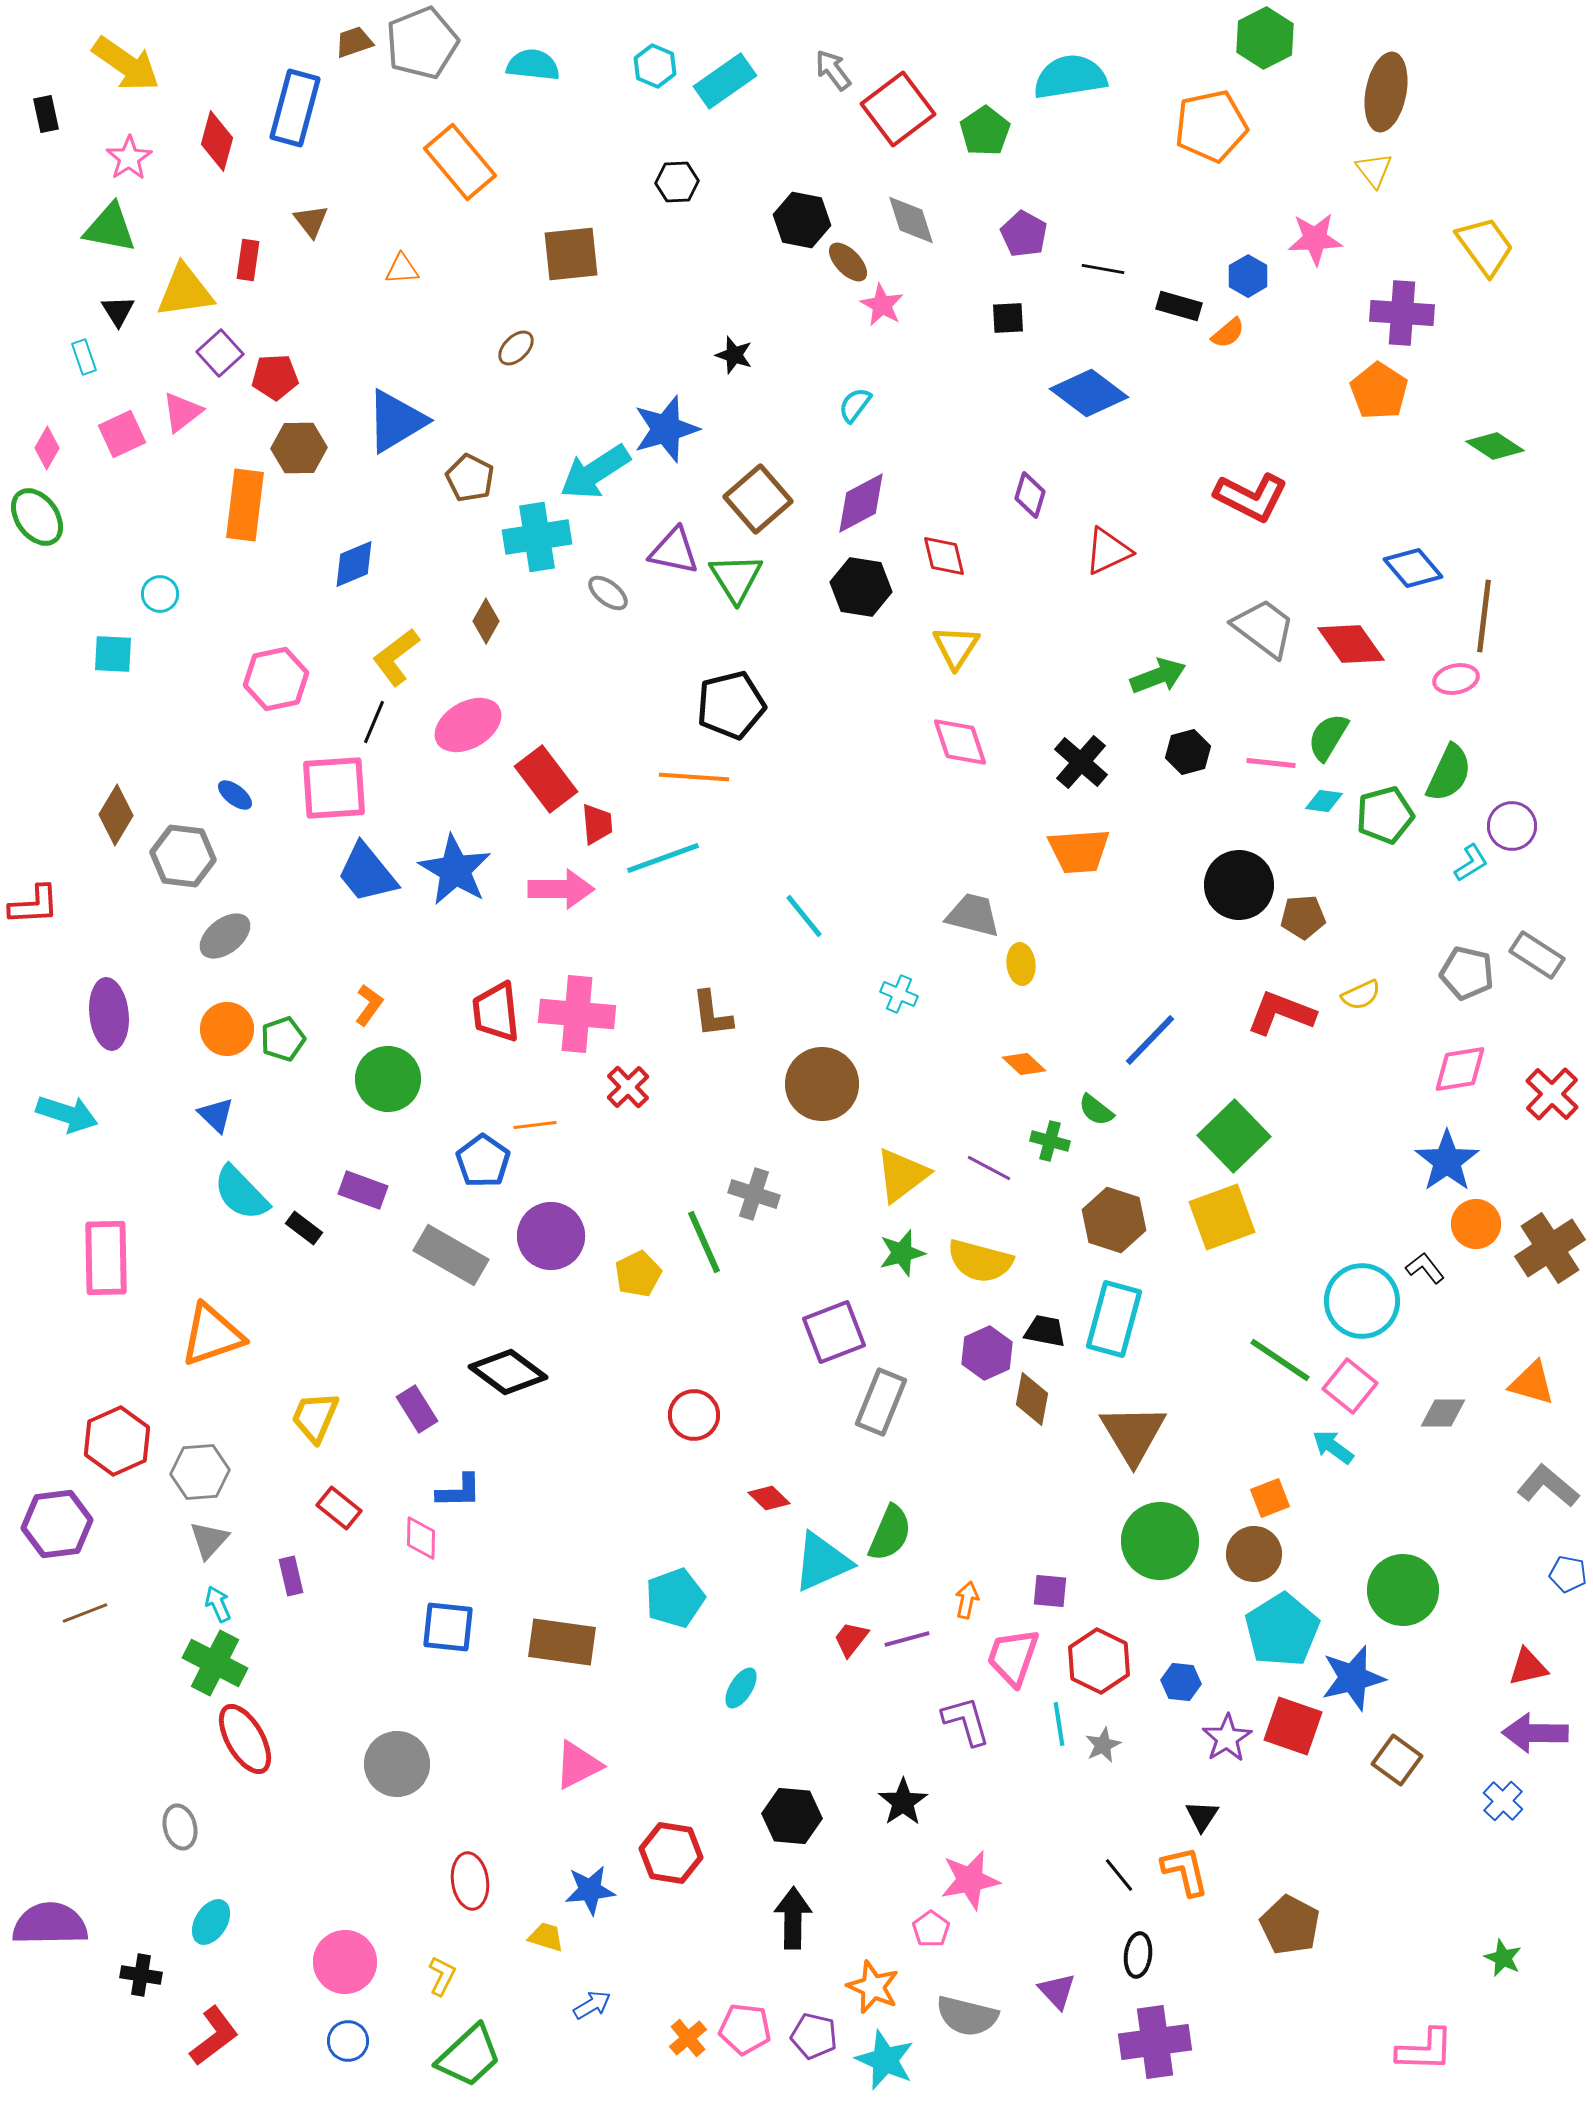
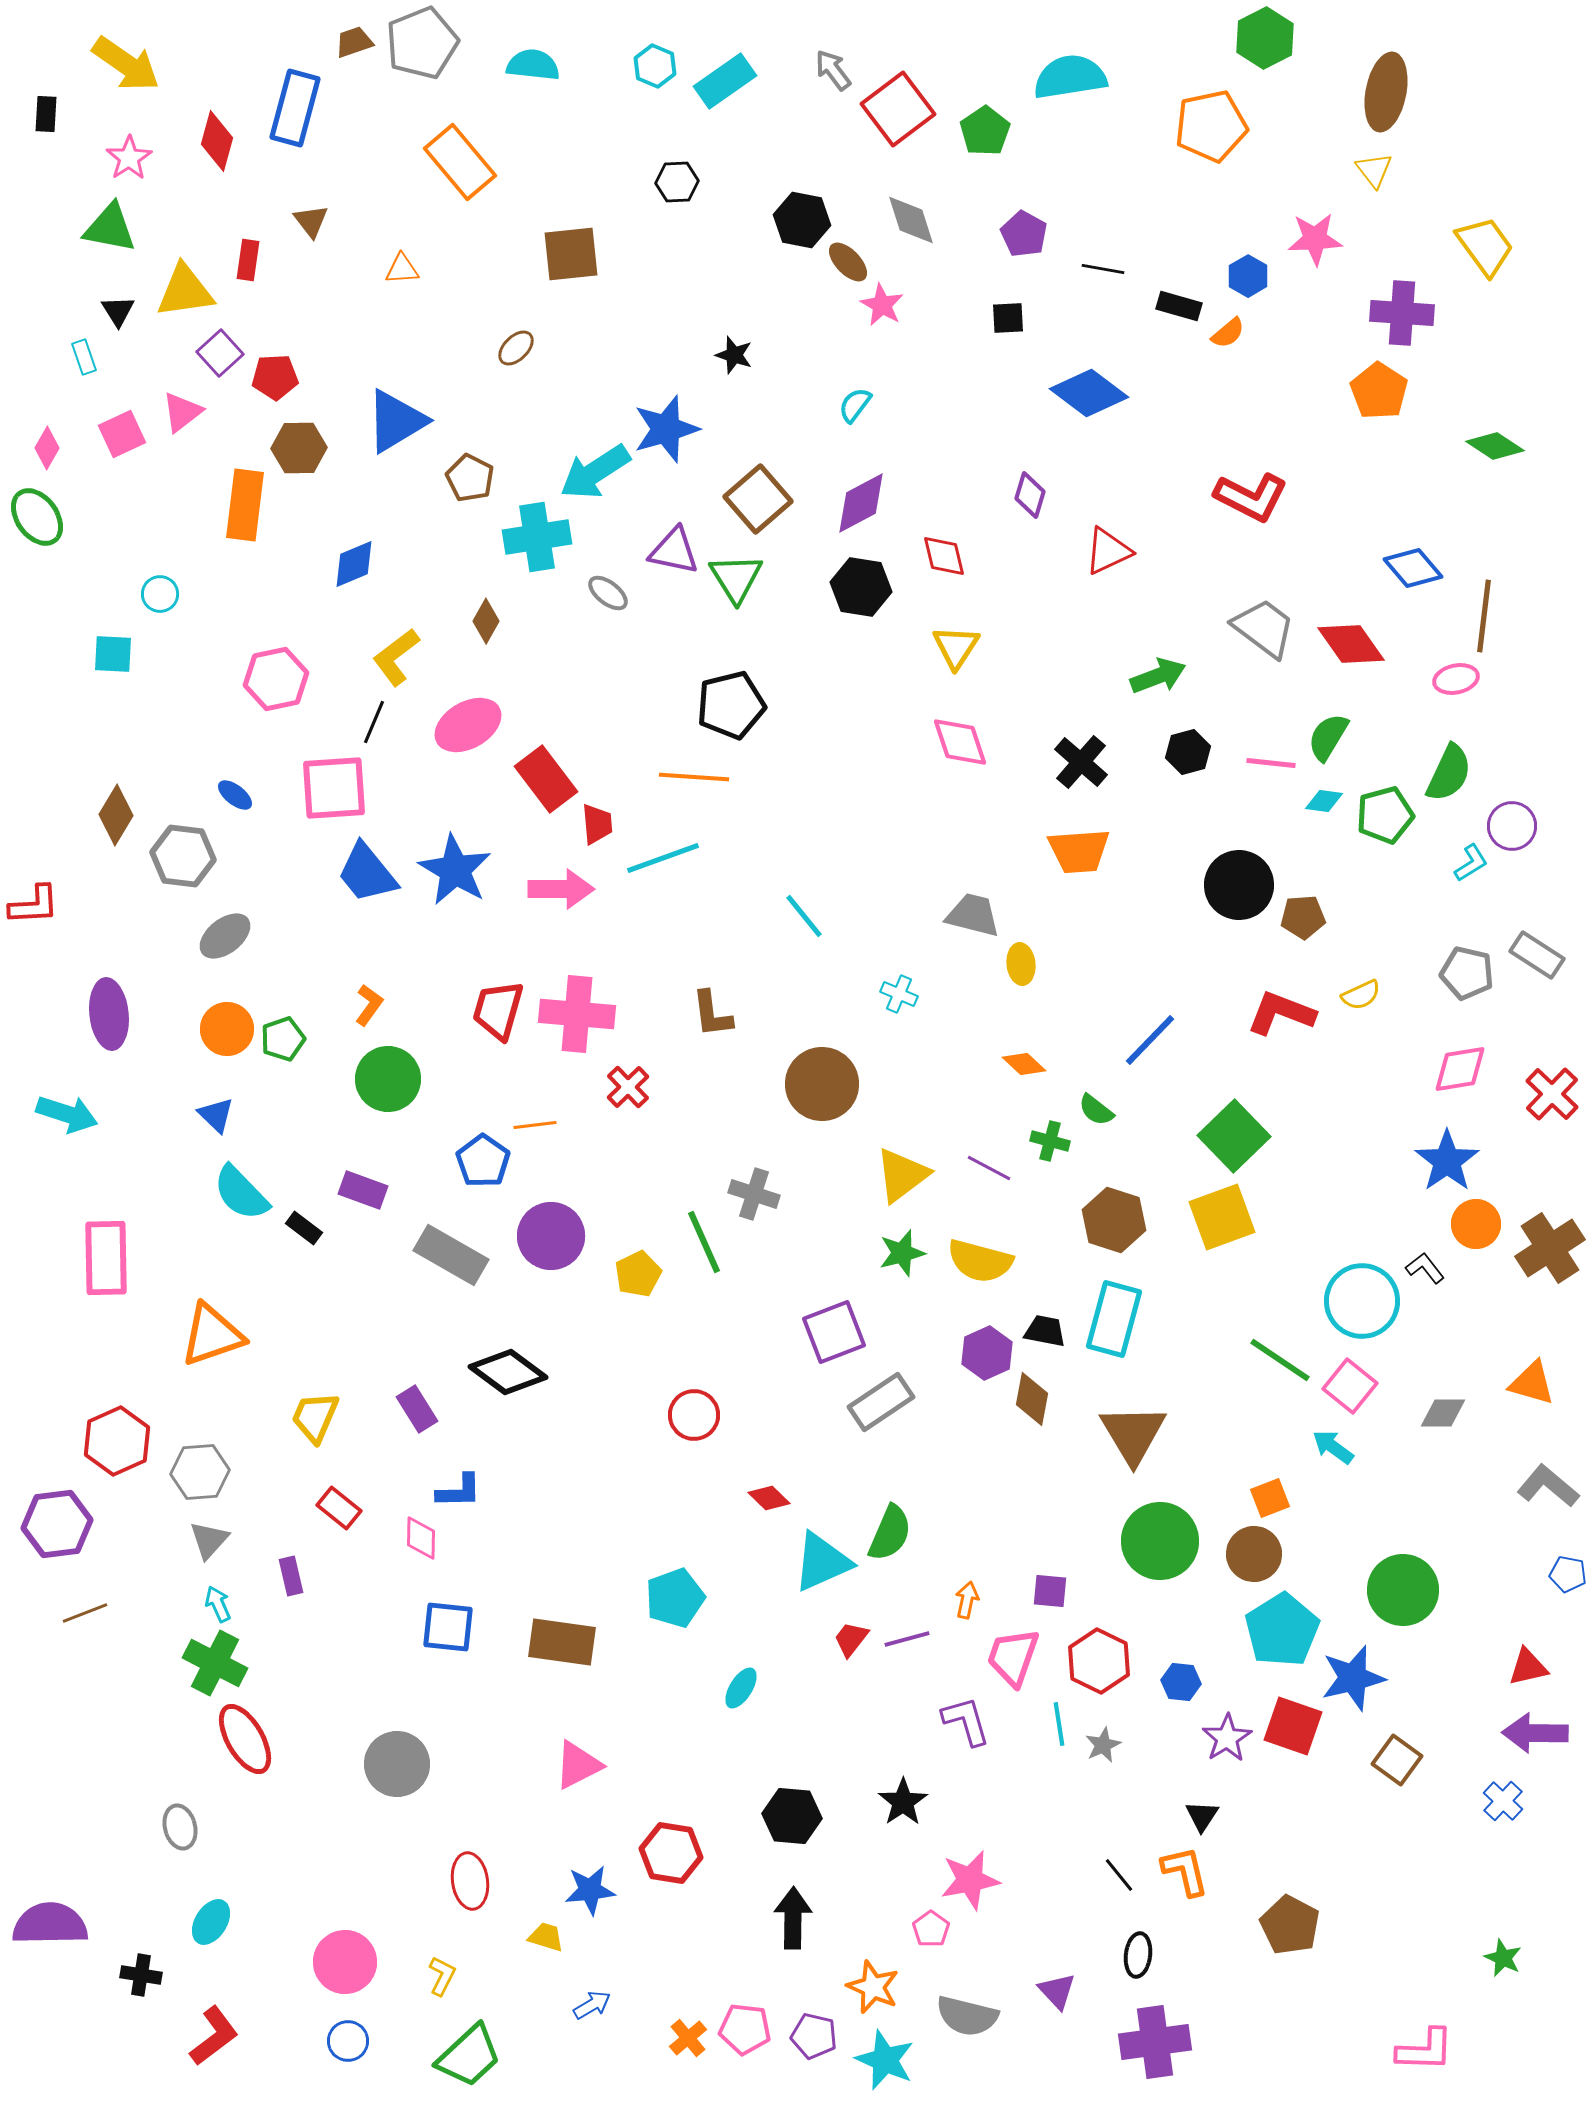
black rectangle at (46, 114): rotated 15 degrees clockwise
red trapezoid at (496, 1012): moved 2 px right, 2 px up; rotated 22 degrees clockwise
gray rectangle at (881, 1402): rotated 34 degrees clockwise
